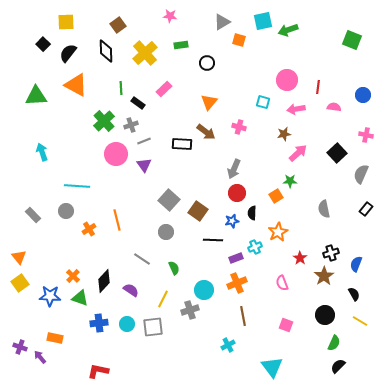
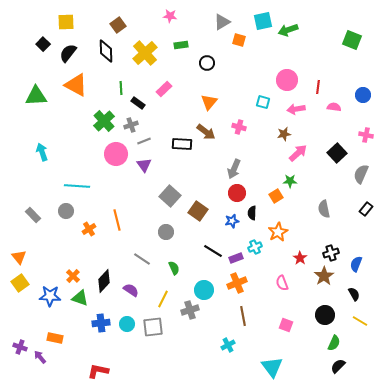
gray square at (169, 200): moved 1 px right, 4 px up
black line at (213, 240): moved 11 px down; rotated 30 degrees clockwise
blue cross at (99, 323): moved 2 px right
